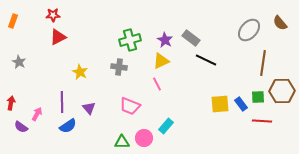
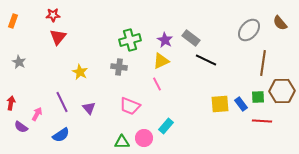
red triangle: rotated 24 degrees counterclockwise
purple line: rotated 25 degrees counterclockwise
blue semicircle: moved 7 px left, 9 px down
